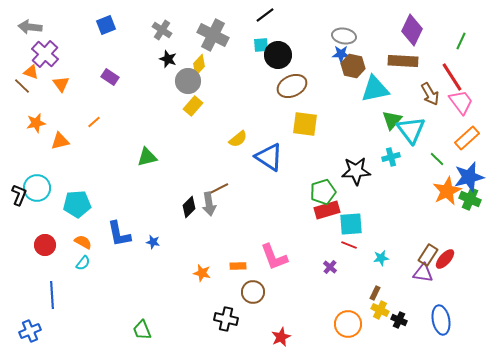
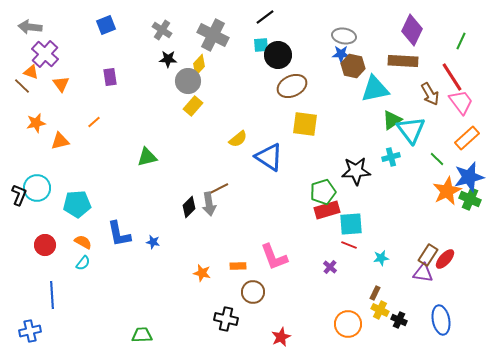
black line at (265, 15): moved 2 px down
black star at (168, 59): rotated 18 degrees counterclockwise
purple rectangle at (110, 77): rotated 48 degrees clockwise
green triangle at (392, 120): rotated 15 degrees clockwise
green trapezoid at (142, 330): moved 5 px down; rotated 110 degrees clockwise
blue cross at (30, 331): rotated 10 degrees clockwise
